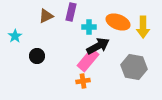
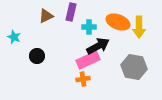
yellow arrow: moved 4 px left
cyan star: moved 1 px left, 1 px down; rotated 16 degrees counterclockwise
pink rectangle: rotated 25 degrees clockwise
orange cross: moved 2 px up
